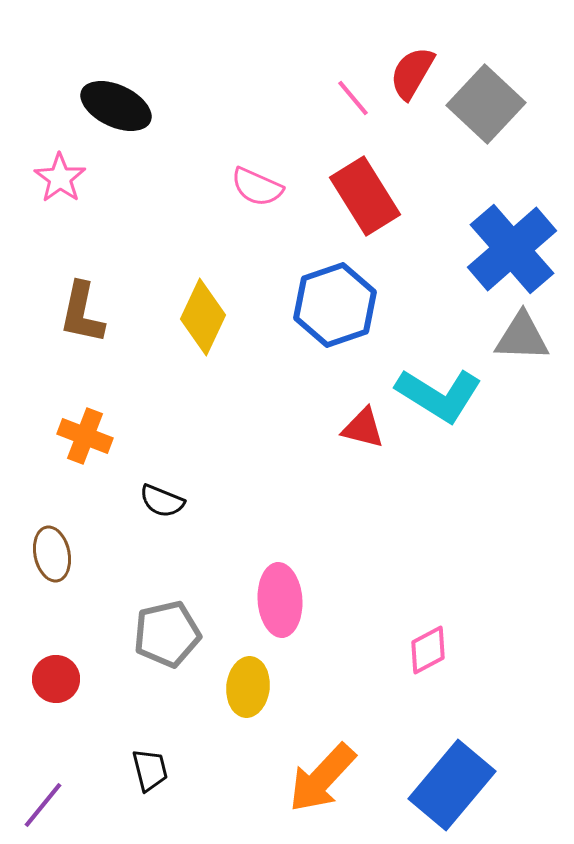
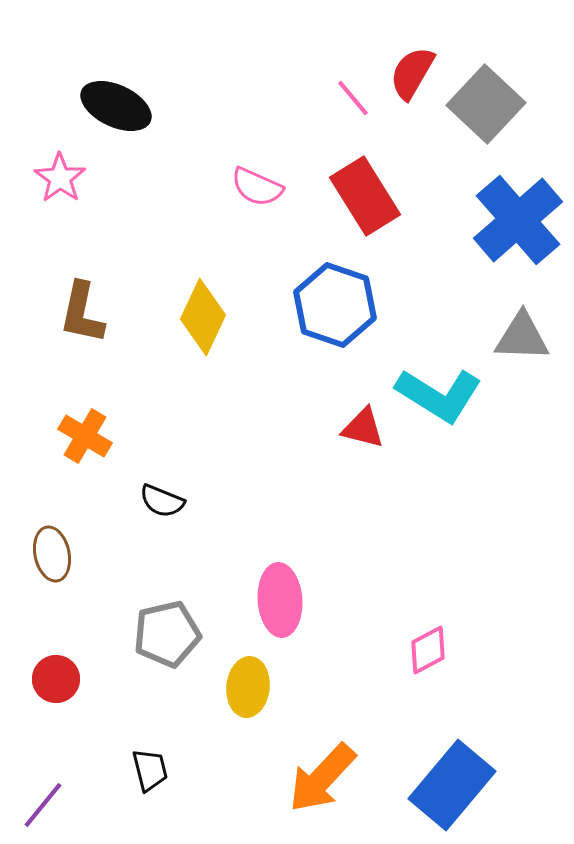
blue cross: moved 6 px right, 29 px up
blue hexagon: rotated 22 degrees counterclockwise
orange cross: rotated 10 degrees clockwise
